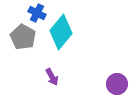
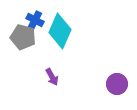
blue cross: moved 2 px left, 7 px down
cyan diamond: moved 1 px left, 1 px up; rotated 16 degrees counterclockwise
gray pentagon: rotated 15 degrees counterclockwise
